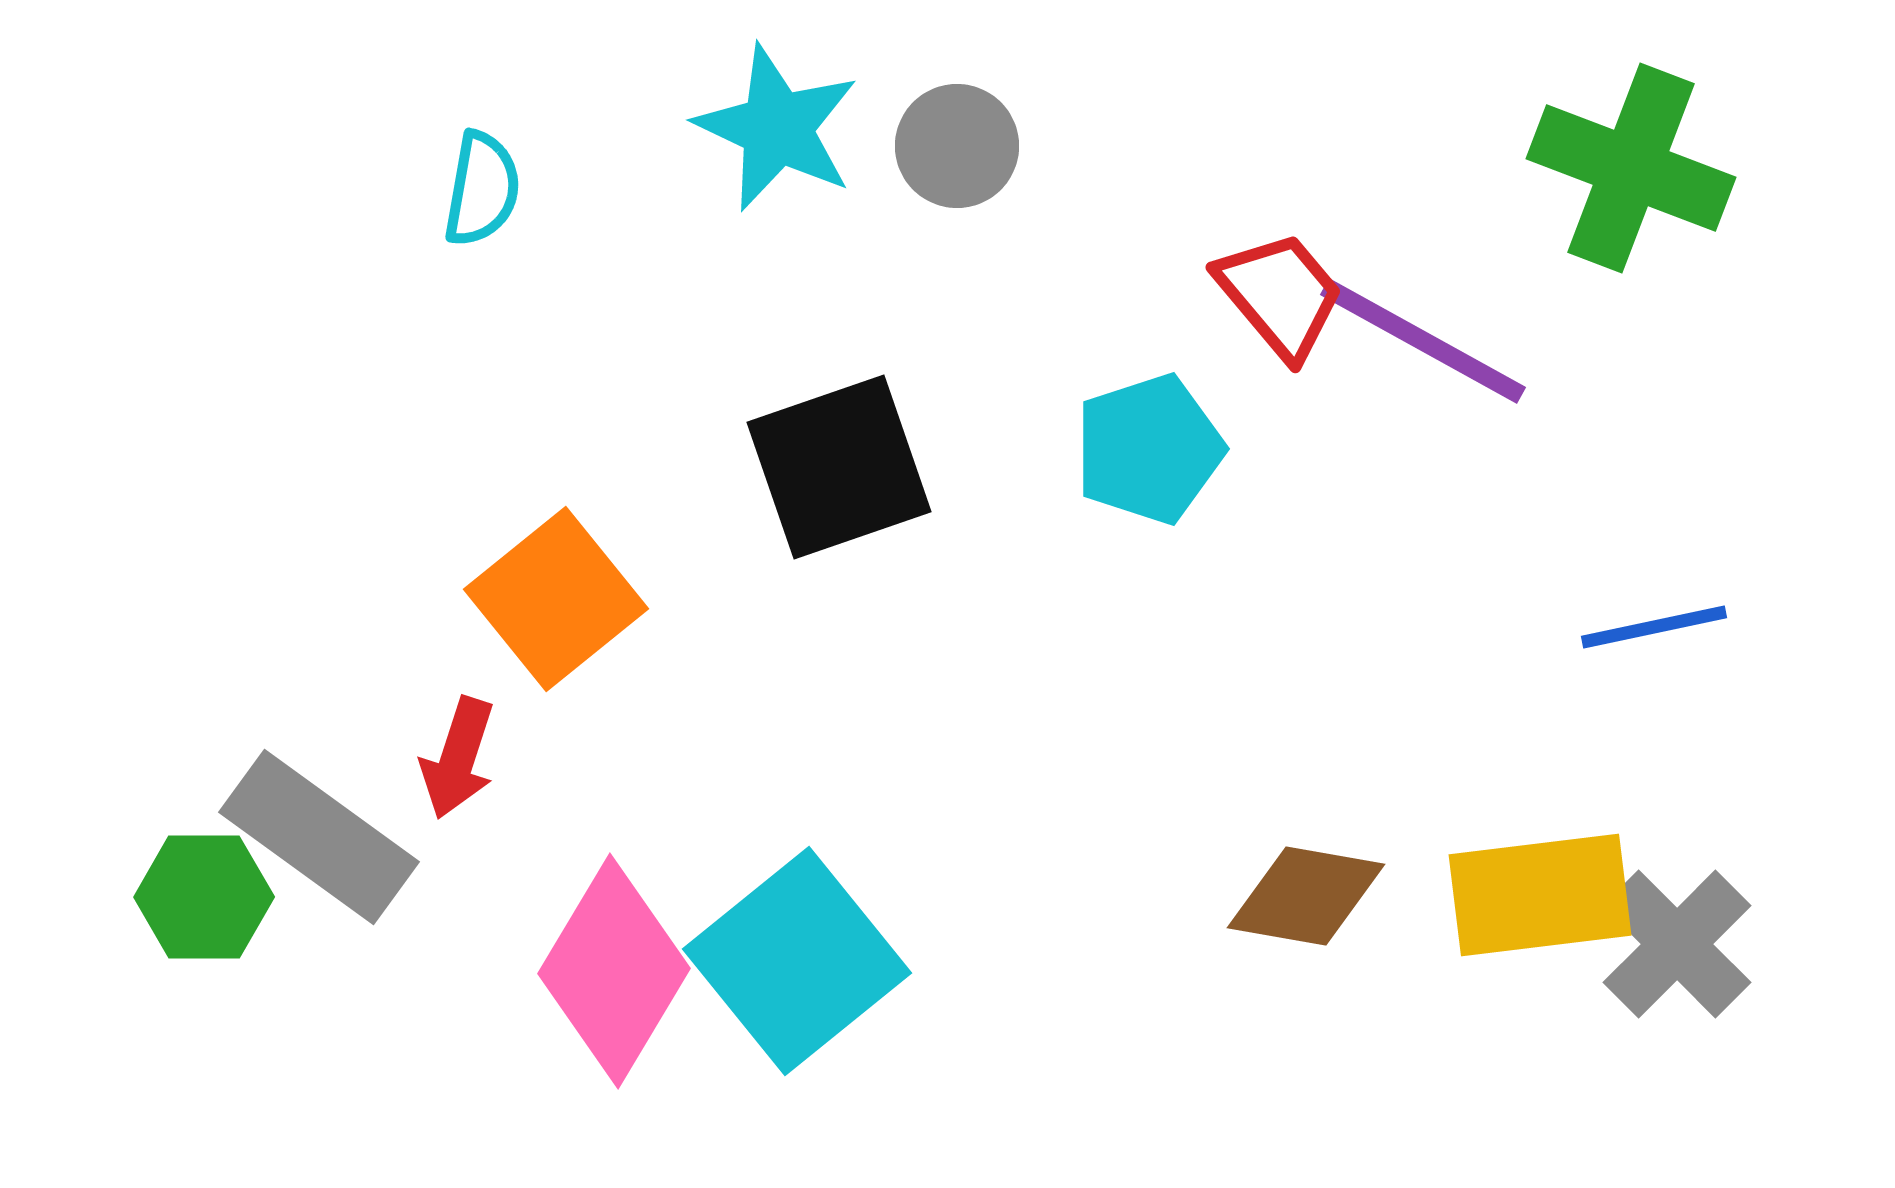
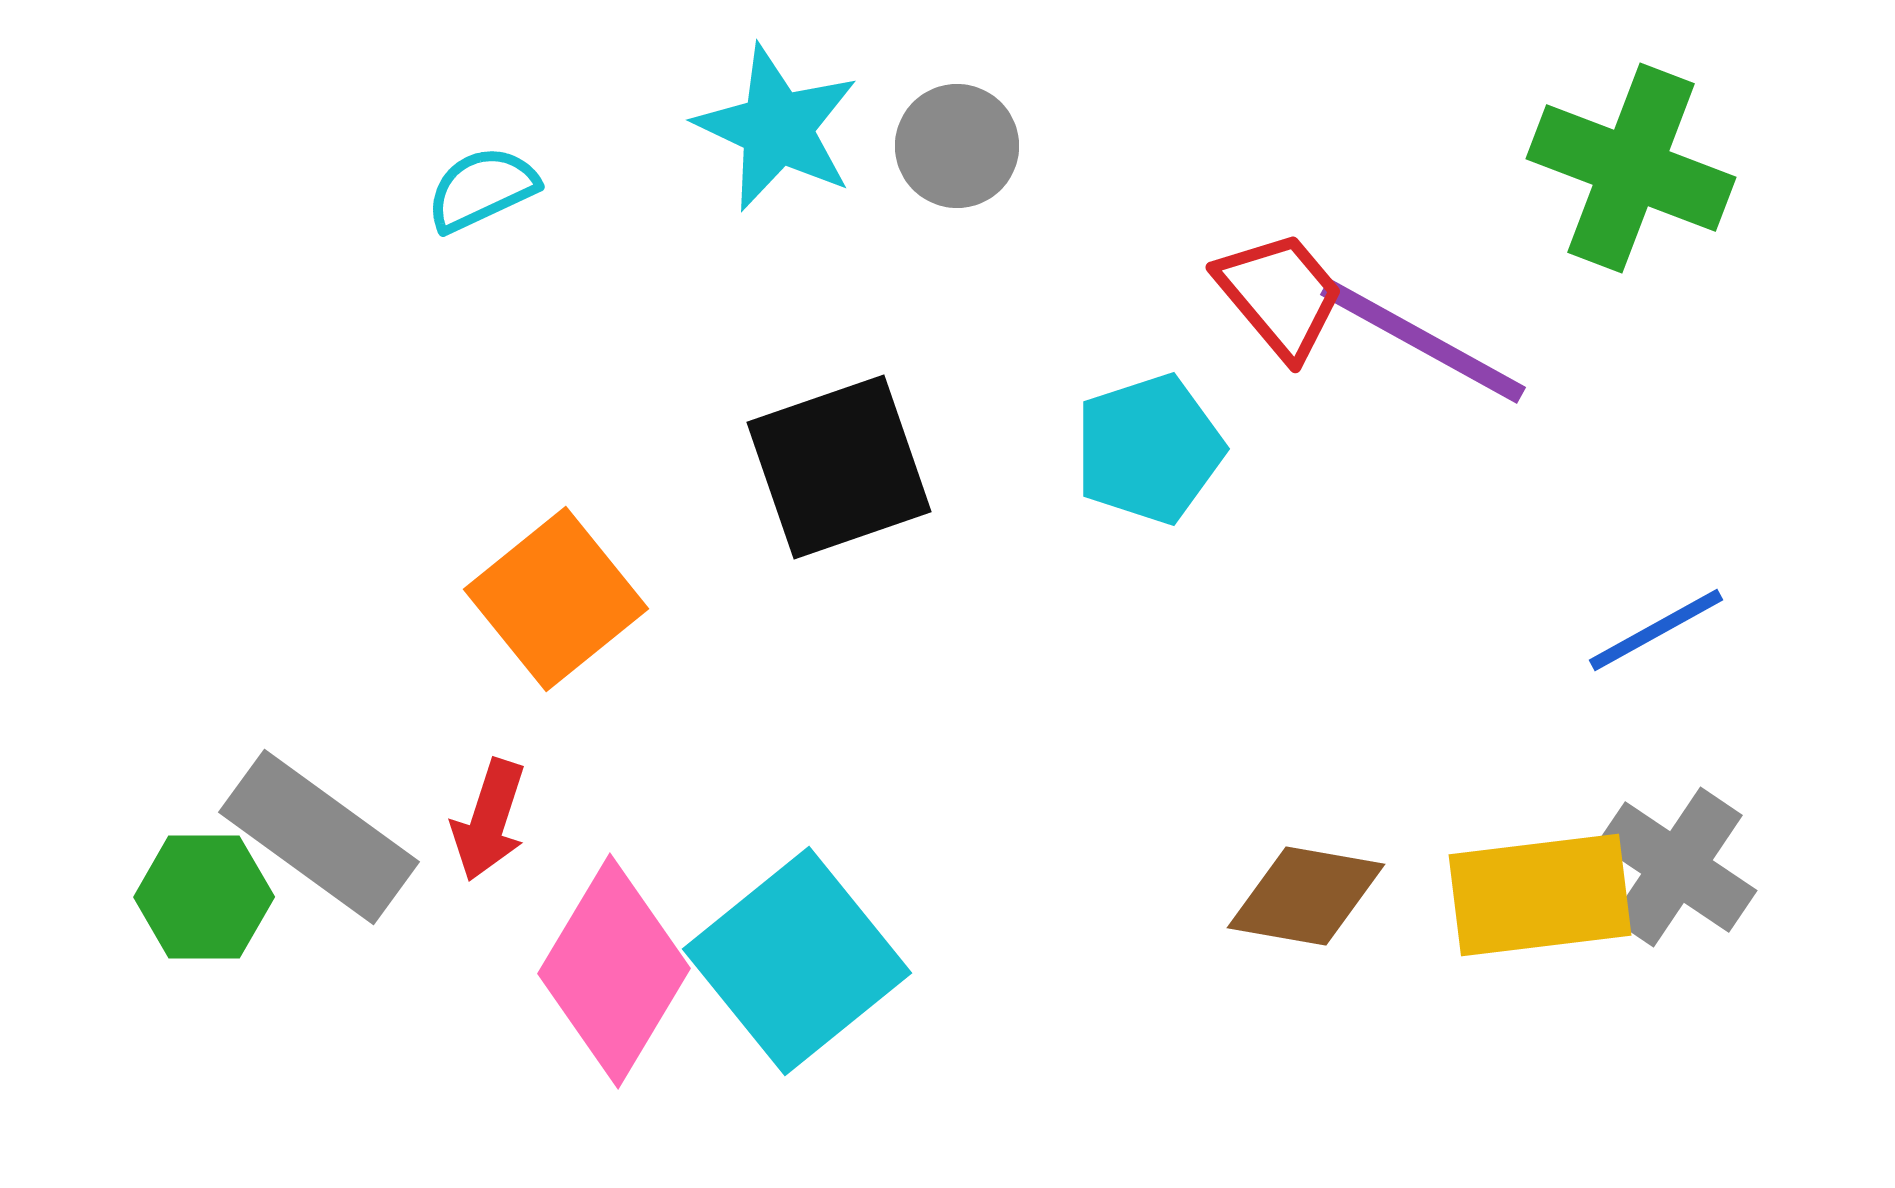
cyan semicircle: rotated 125 degrees counterclockwise
blue line: moved 2 px right, 3 px down; rotated 17 degrees counterclockwise
red arrow: moved 31 px right, 62 px down
gray cross: moved 77 px up; rotated 11 degrees counterclockwise
